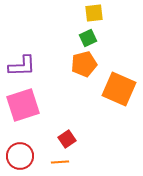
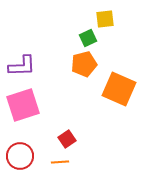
yellow square: moved 11 px right, 6 px down
